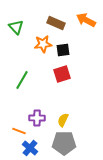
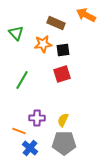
orange arrow: moved 5 px up
green triangle: moved 6 px down
